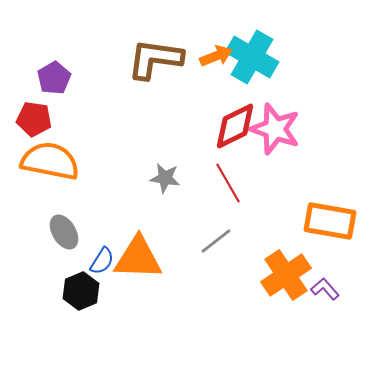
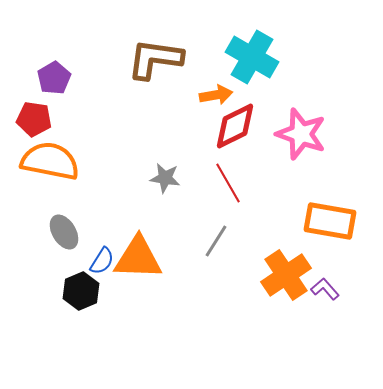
orange arrow: moved 39 px down; rotated 12 degrees clockwise
pink star: moved 26 px right, 5 px down
gray line: rotated 20 degrees counterclockwise
